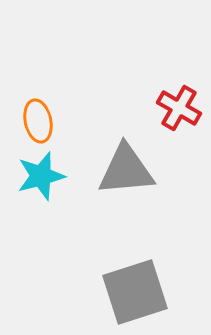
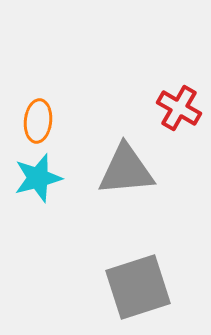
orange ellipse: rotated 18 degrees clockwise
cyan star: moved 3 px left, 2 px down
gray square: moved 3 px right, 5 px up
